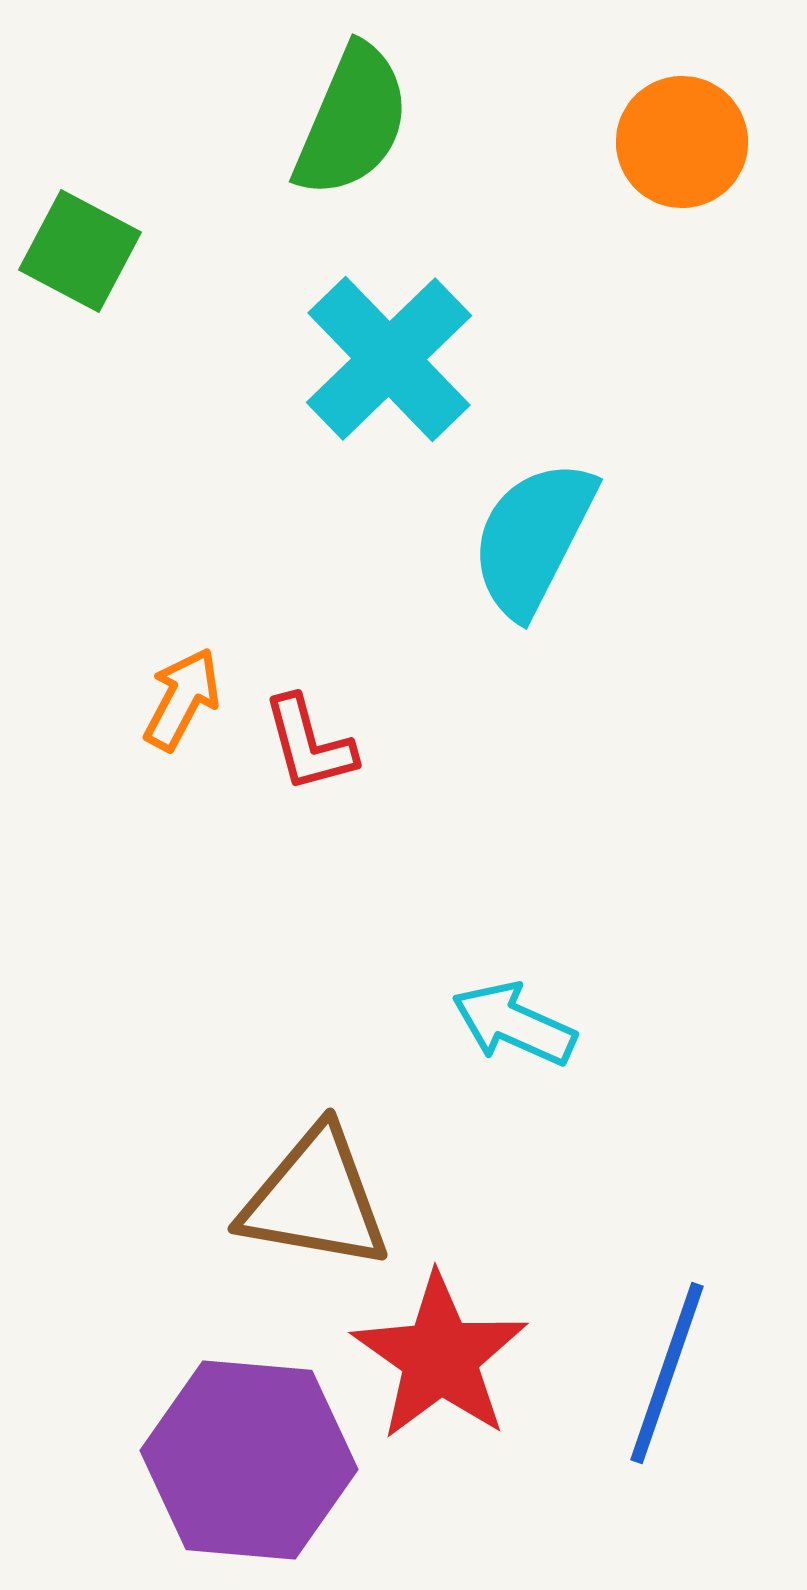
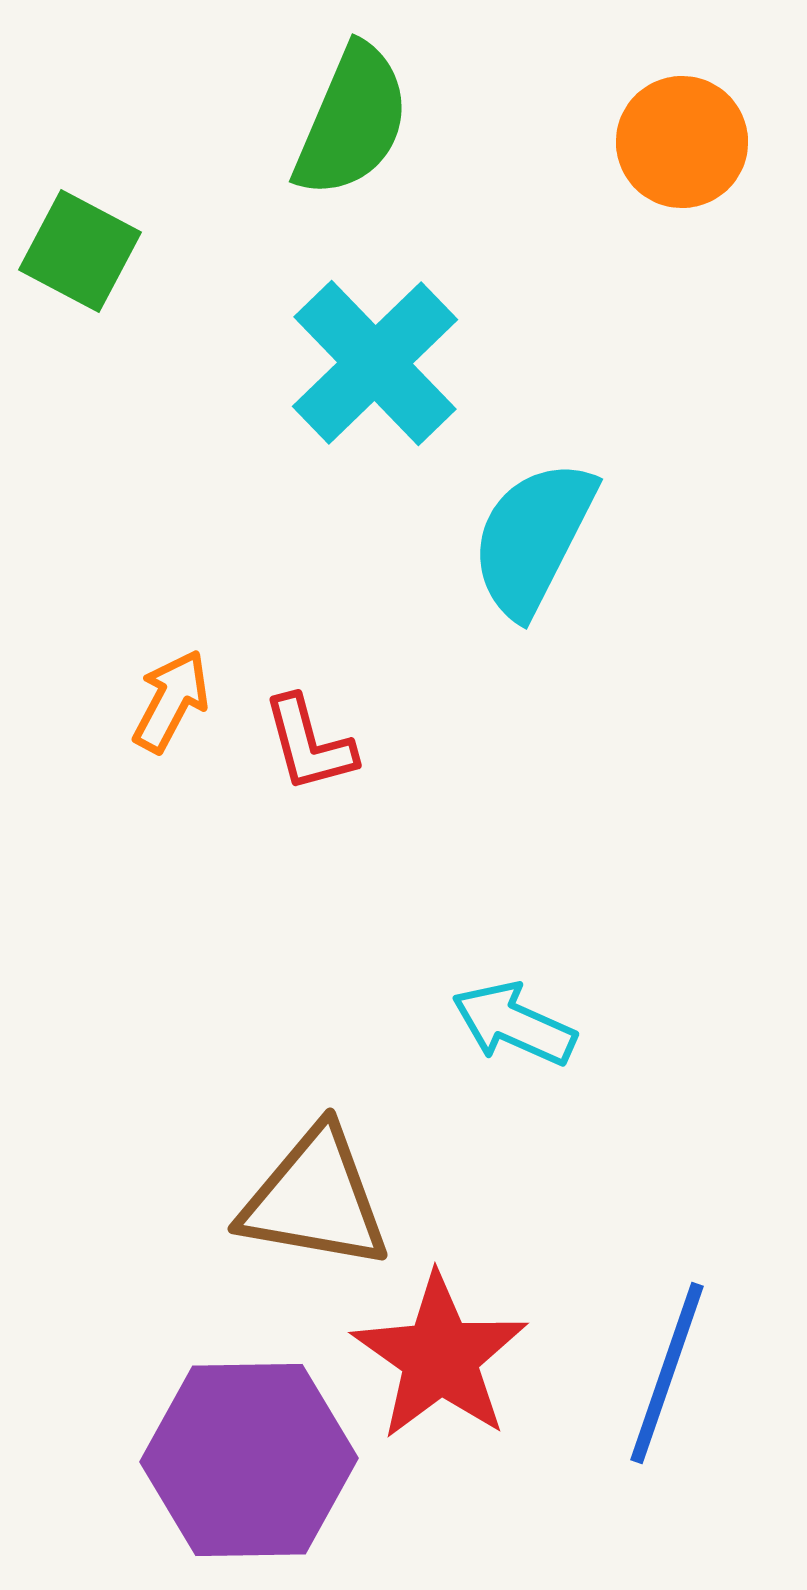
cyan cross: moved 14 px left, 4 px down
orange arrow: moved 11 px left, 2 px down
purple hexagon: rotated 6 degrees counterclockwise
